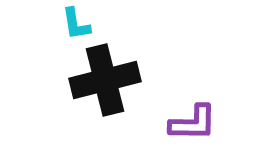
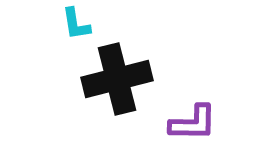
black cross: moved 12 px right, 1 px up
